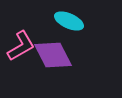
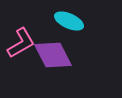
pink L-shape: moved 3 px up
